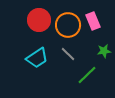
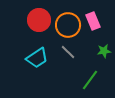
gray line: moved 2 px up
green line: moved 3 px right, 5 px down; rotated 10 degrees counterclockwise
